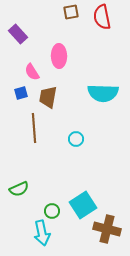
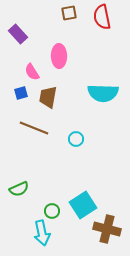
brown square: moved 2 px left, 1 px down
brown line: rotated 64 degrees counterclockwise
